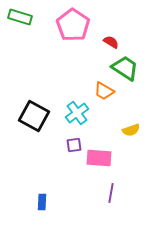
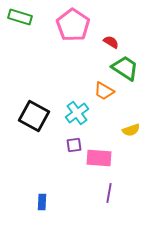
purple line: moved 2 px left
